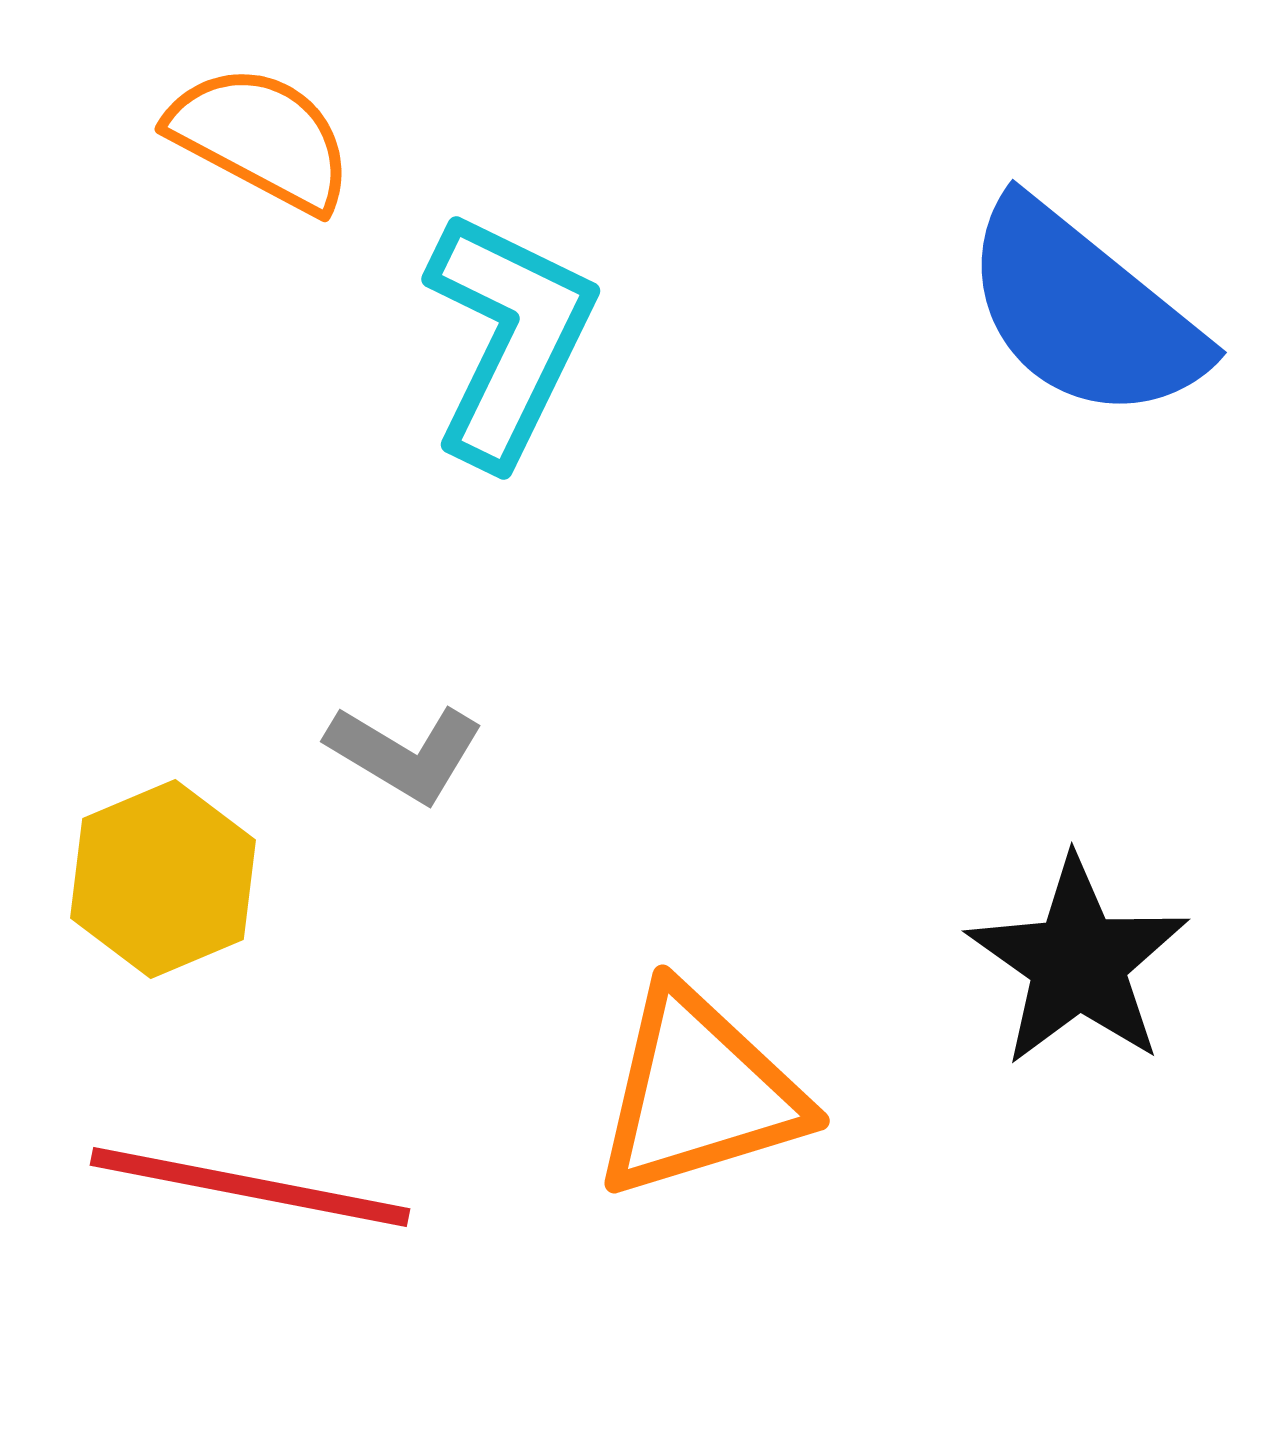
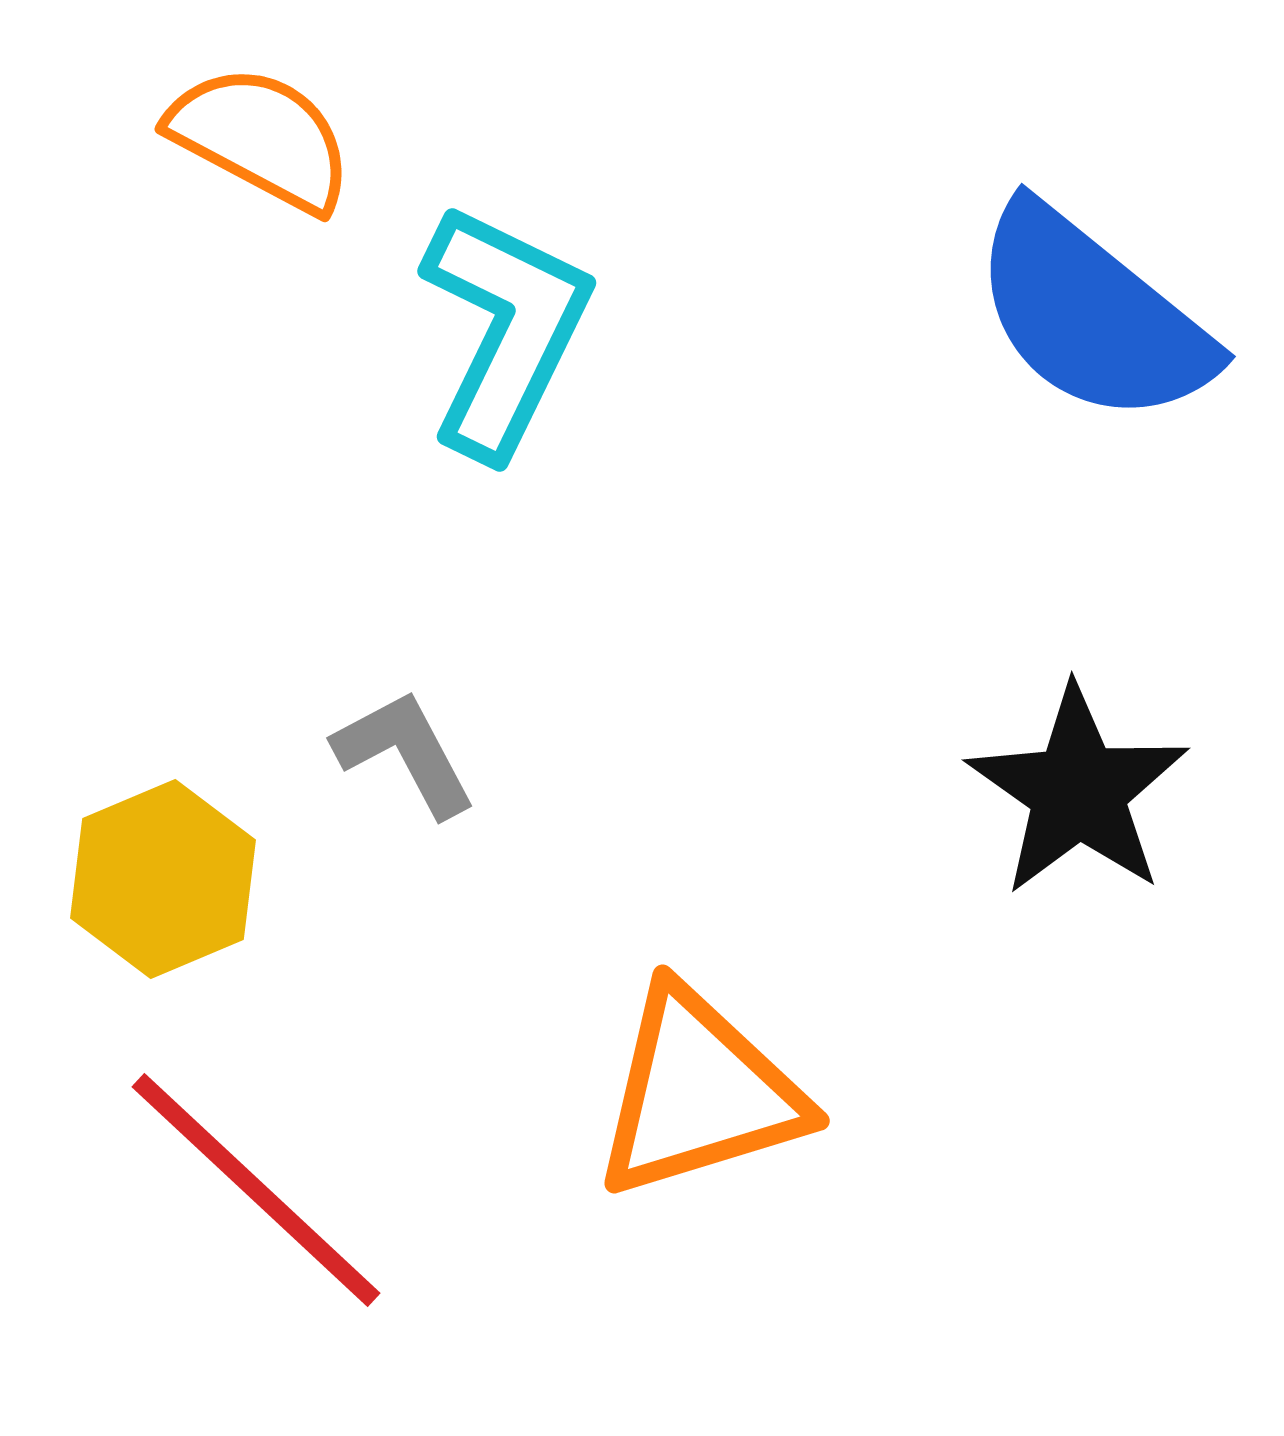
blue semicircle: moved 9 px right, 4 px down
cyan L-shape: moved 4 px left, 8 px up
gray L-shape: rotated 149 degrees counterclockwise
black star: moved 171 px up
red line: moved 6 px right, 3 px down; rotated 32 degrees clockwise
